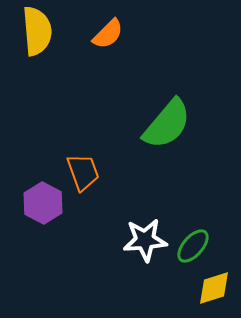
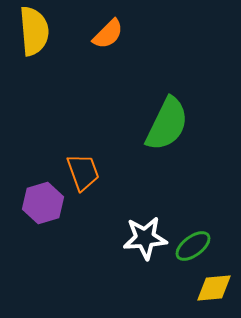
yellow semicircle: moved 3 px left
green semicircle: rotated 14 degrees counterclockwise
purple hexagon: rotated 15 degrees clockwise
white star: moved 2 px up
green ellipse: rotated 12 degrees clockwise
yellow diamond: rotated 12 degrees clockwise
